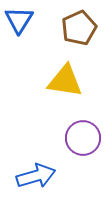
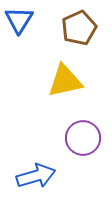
yellow triangle: rotated 21 degrees counterclockwise
